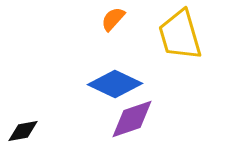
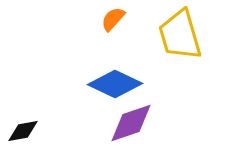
purple diamond: moved 1 px left, 4 px down
